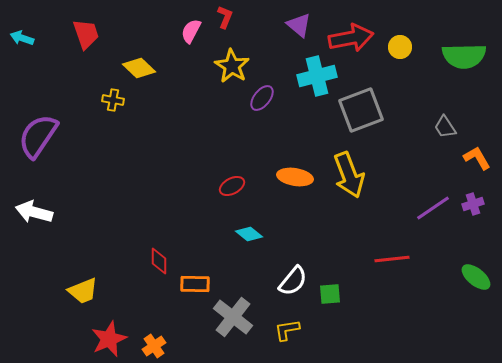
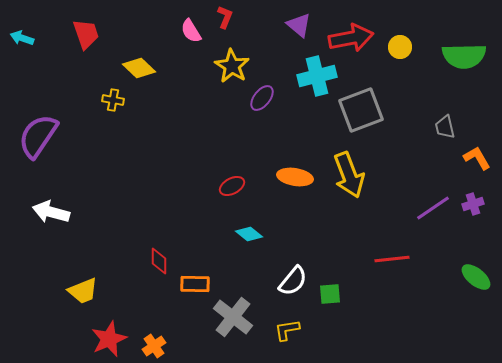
pink semicircle: rotated 60 degrees counterclockwise
gray trapezoid: rotated 20 degrees clockwise
white arrow: moved 17 px right
